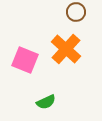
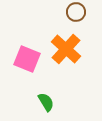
pink square: moved 2 px right, 1 px up
green semicircle: rotated 96 degrees counterclockwise
